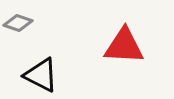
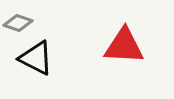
black triangle: moved 5 px left, 17 px up
